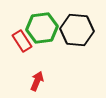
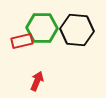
green hexagon: rotated 8 degrees clockwise
red rectangle: rotated 70 degrees counterclockwise
